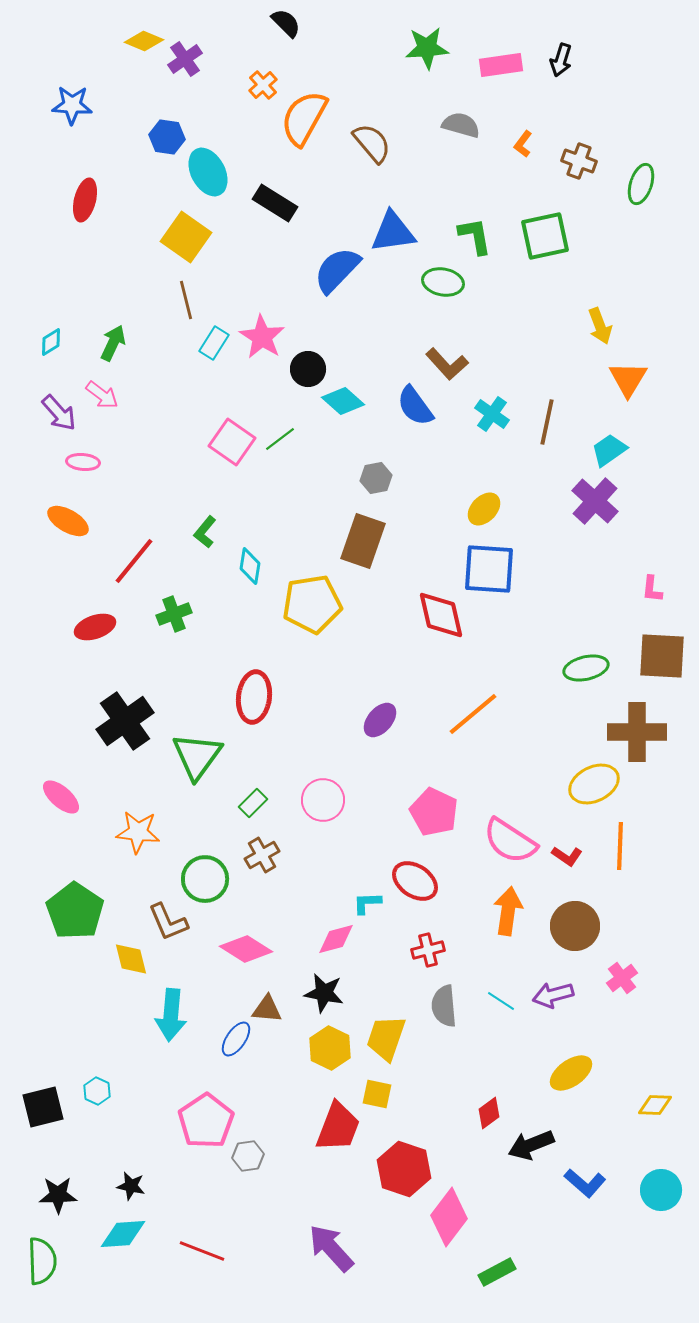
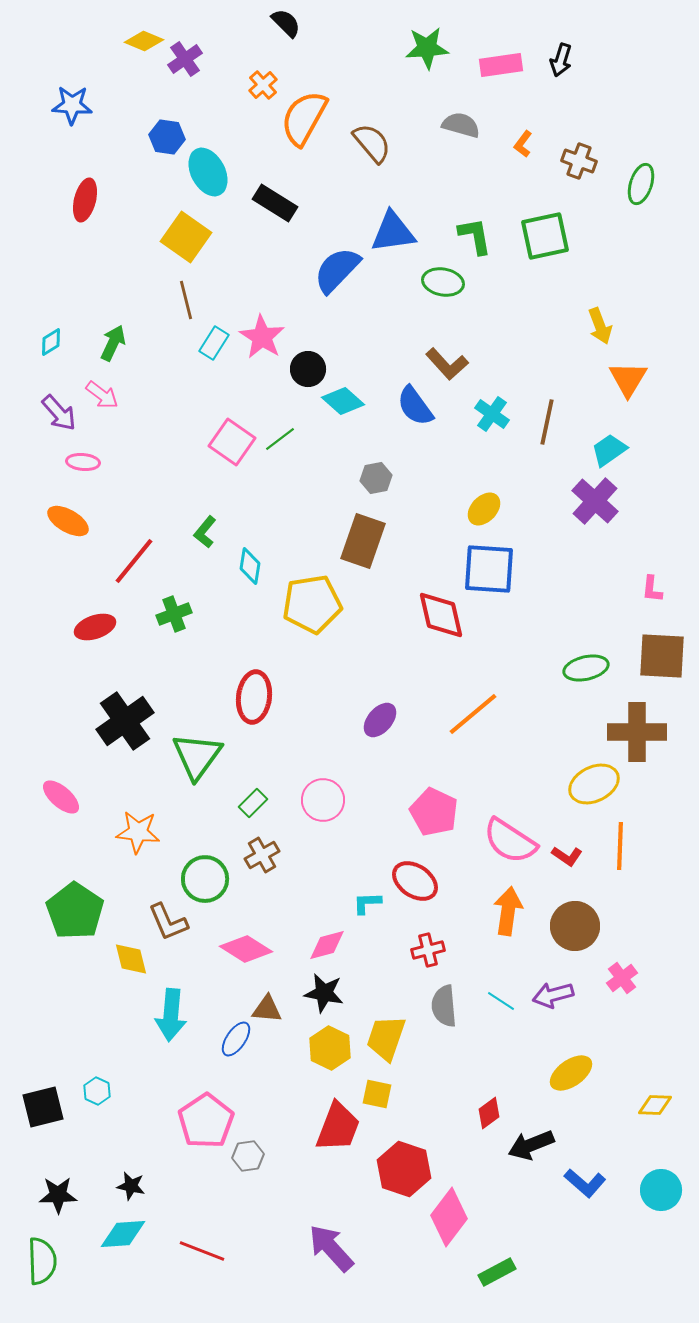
pink diamond at (336, 939): moved 9 px left, 6 px down
